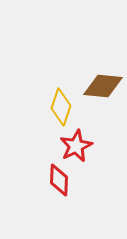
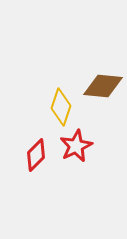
red diamond: moved 23 px left, 25 px up; rotated 44 degrees clockwise
